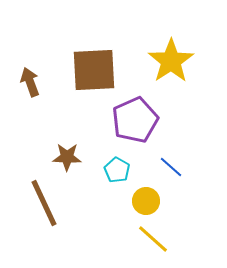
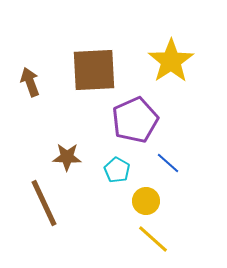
blue line: moved 3 px left, 4 px up
